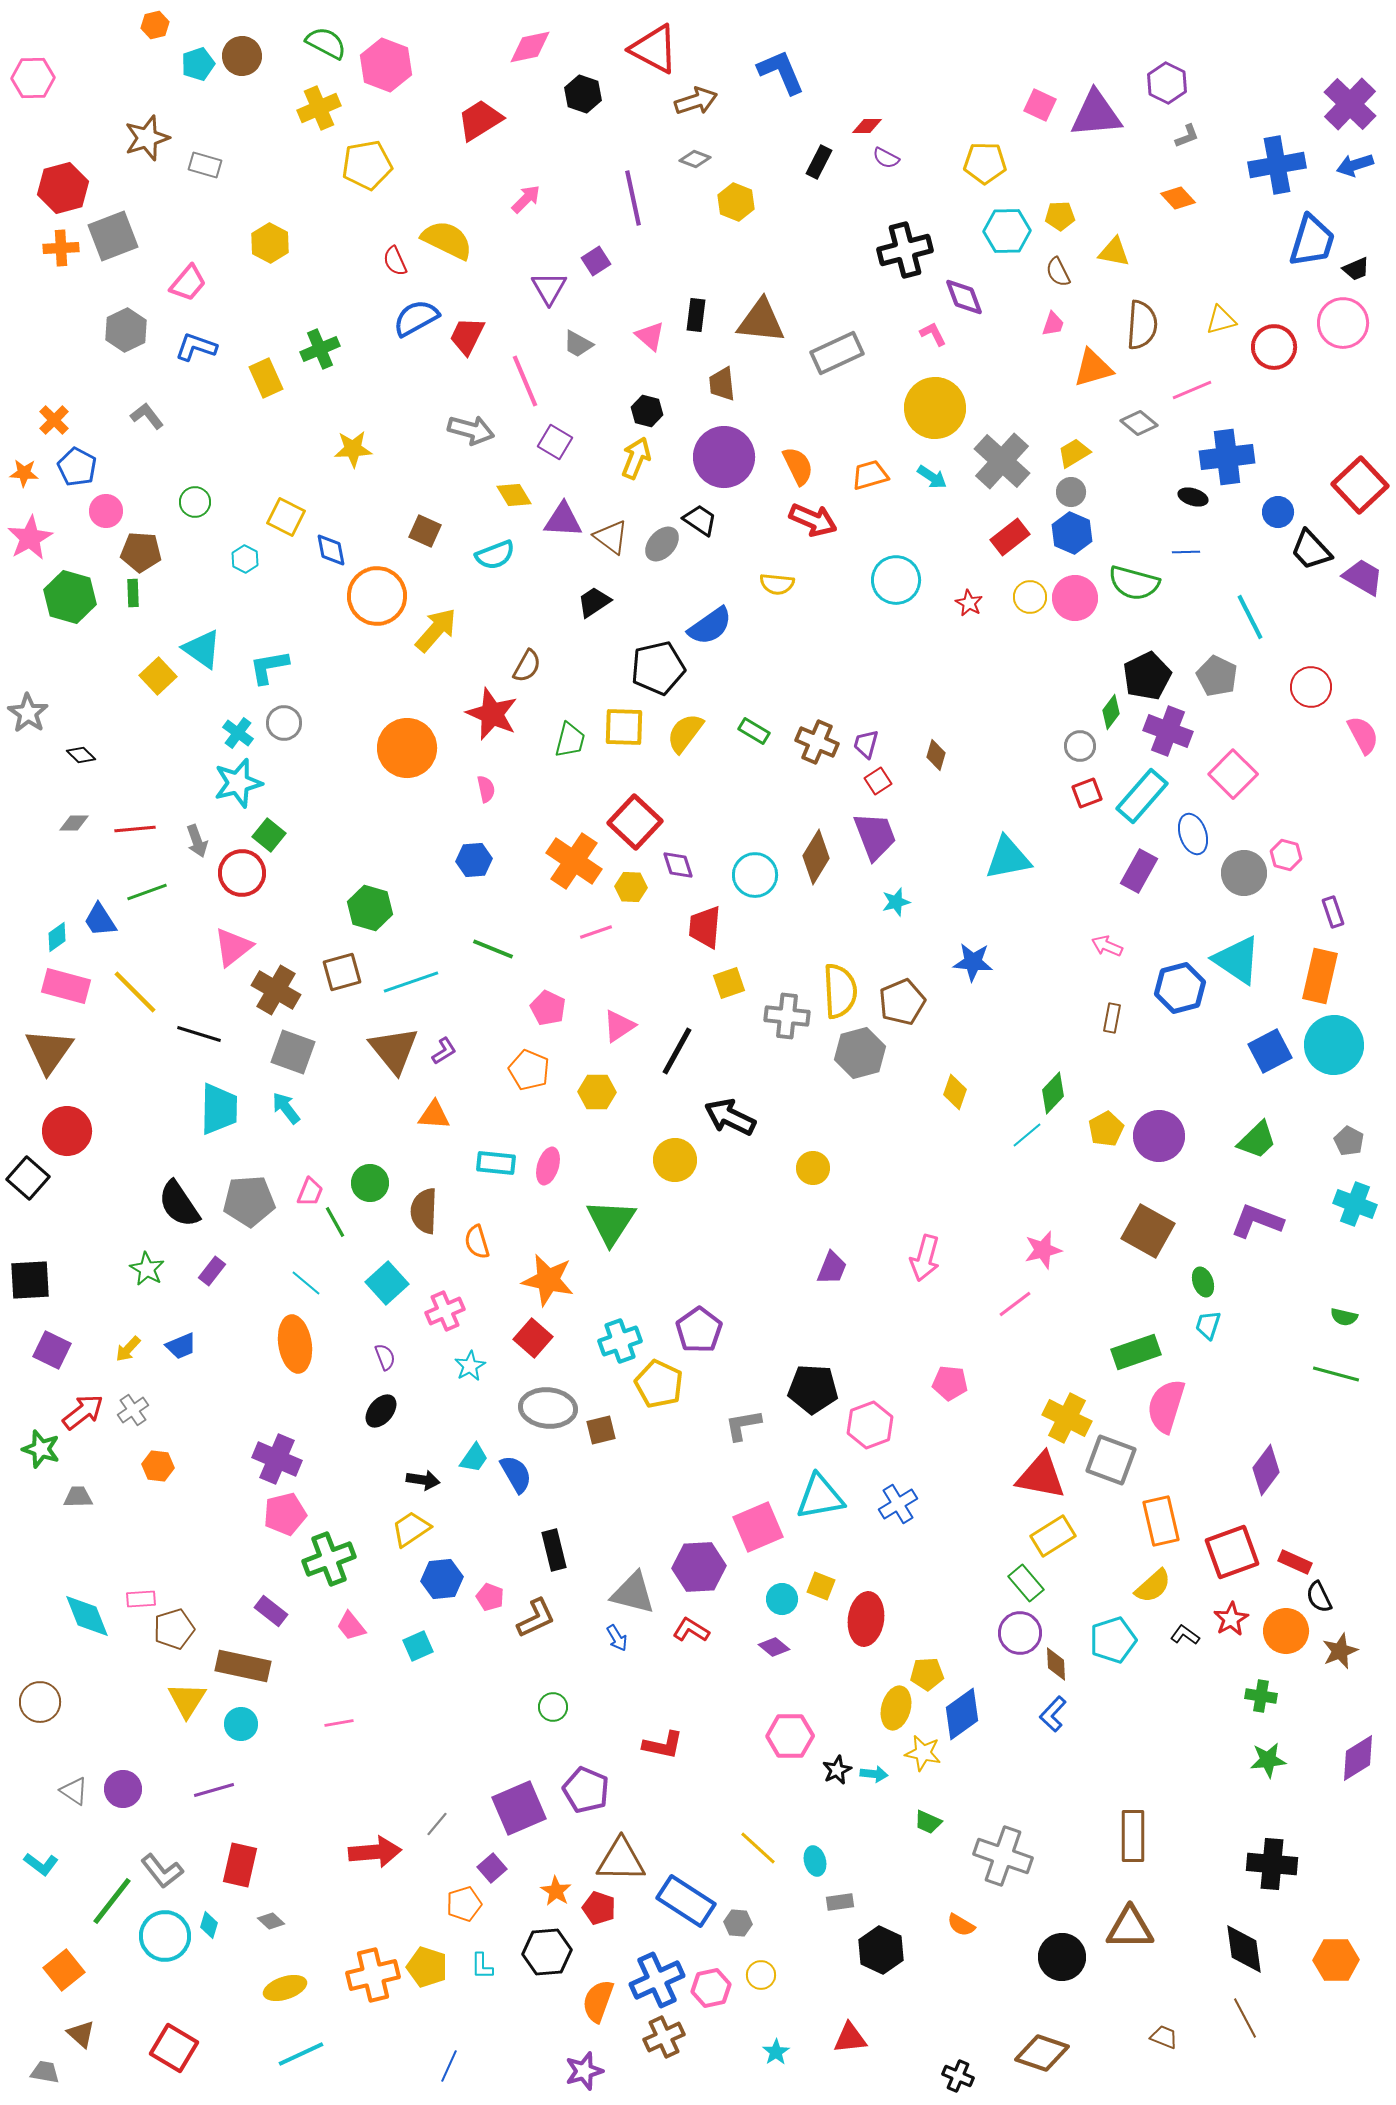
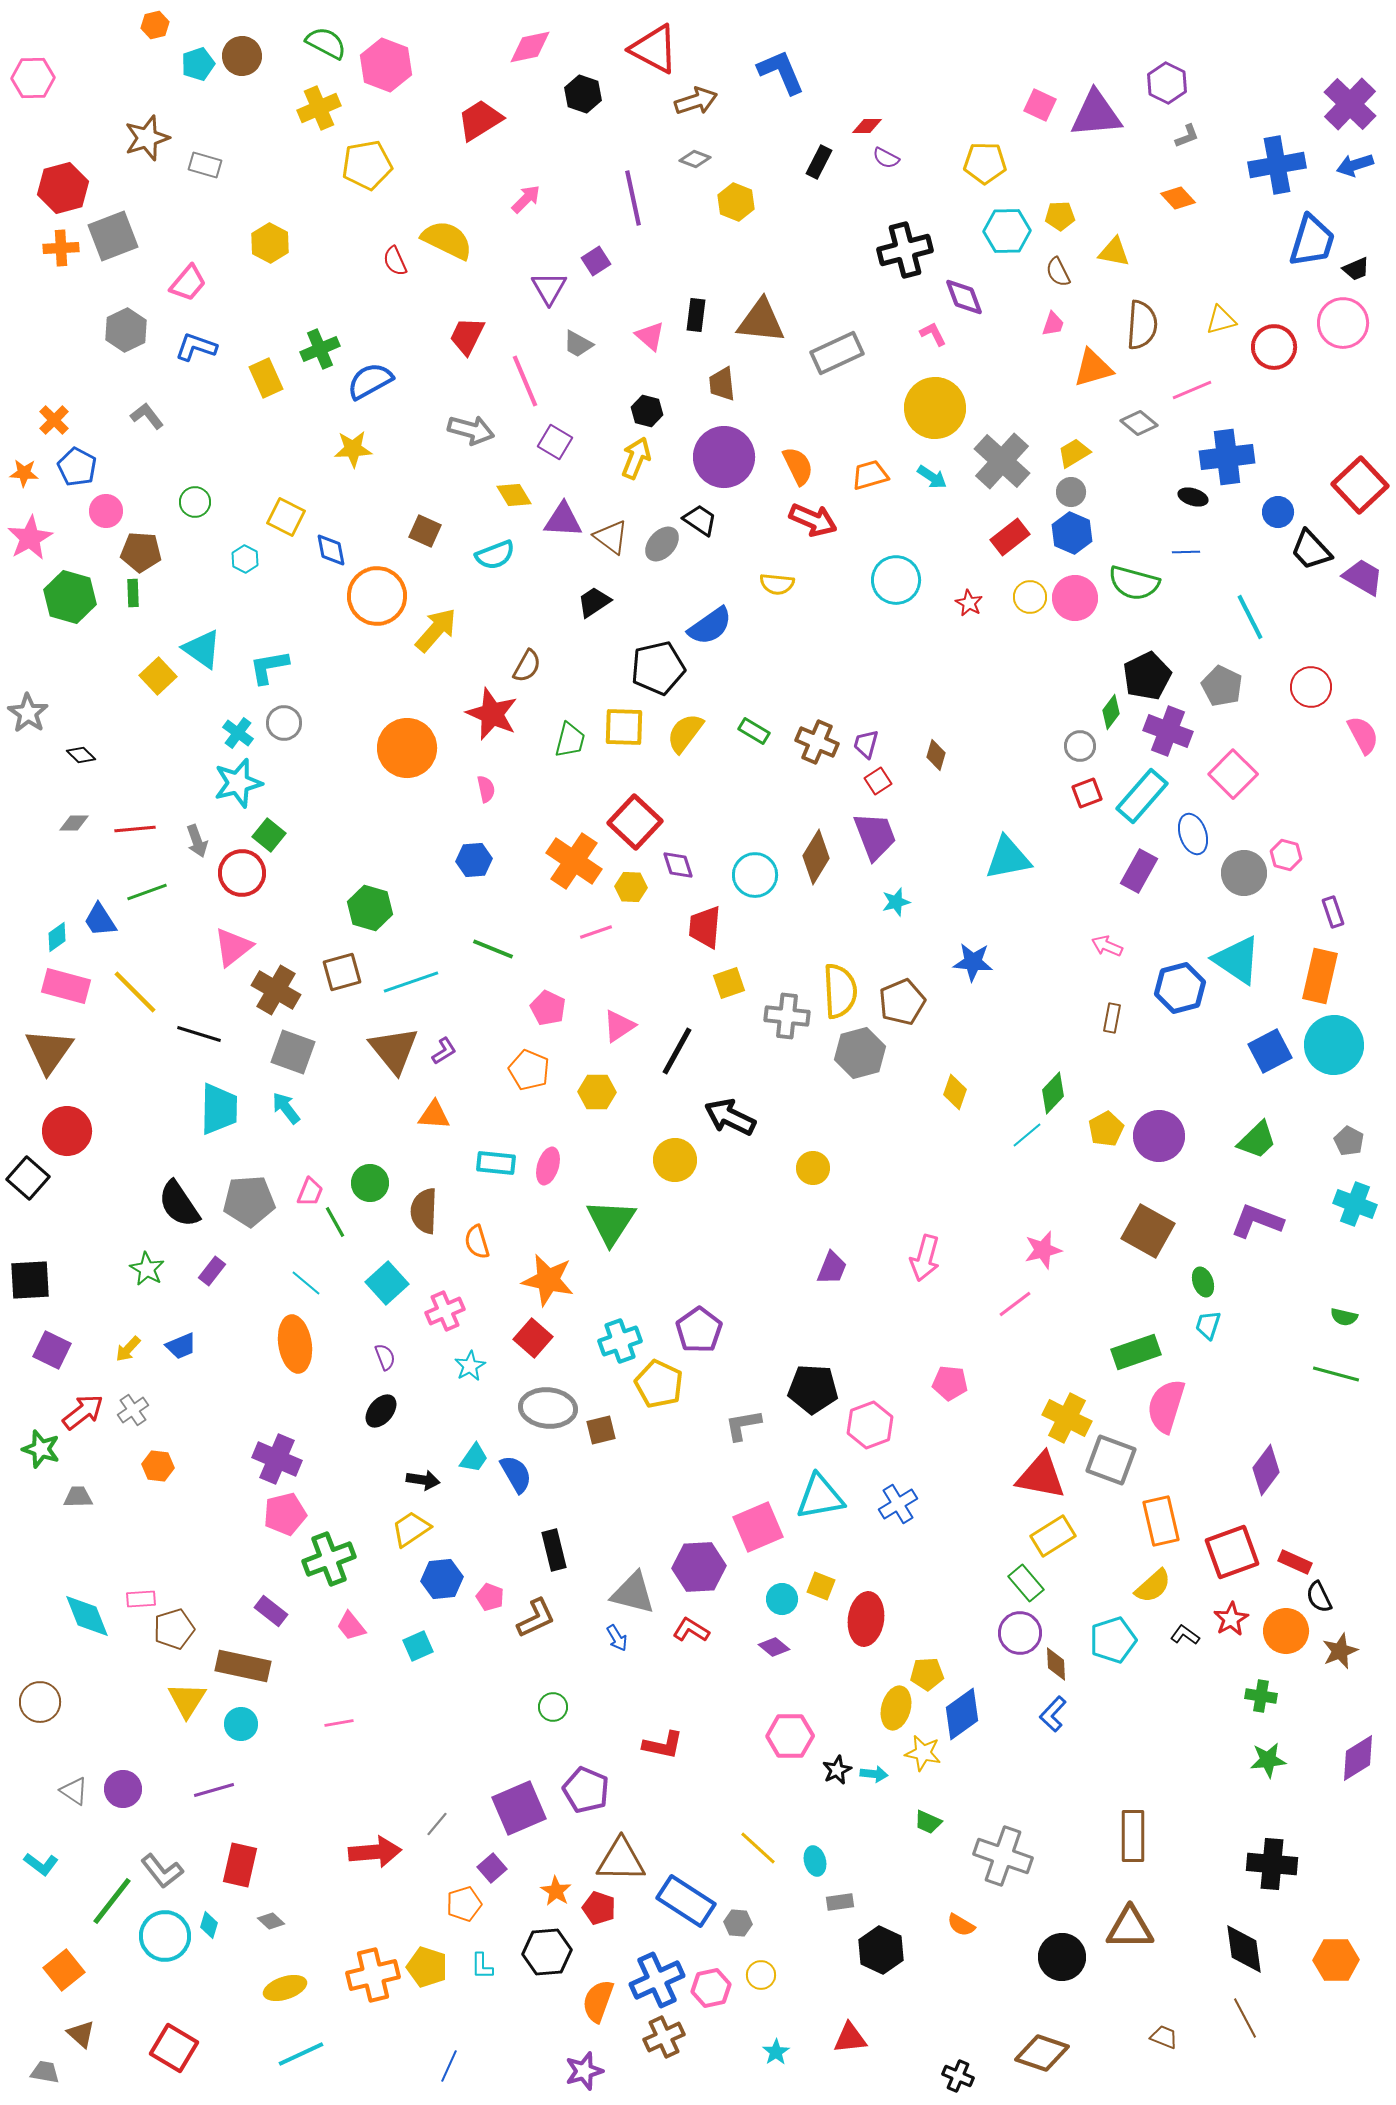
blue semicircle at (416, 318): moved 46 px left, 63 px down
gray pentagon at (1217, 676): moved 5 px right, 10 px down
